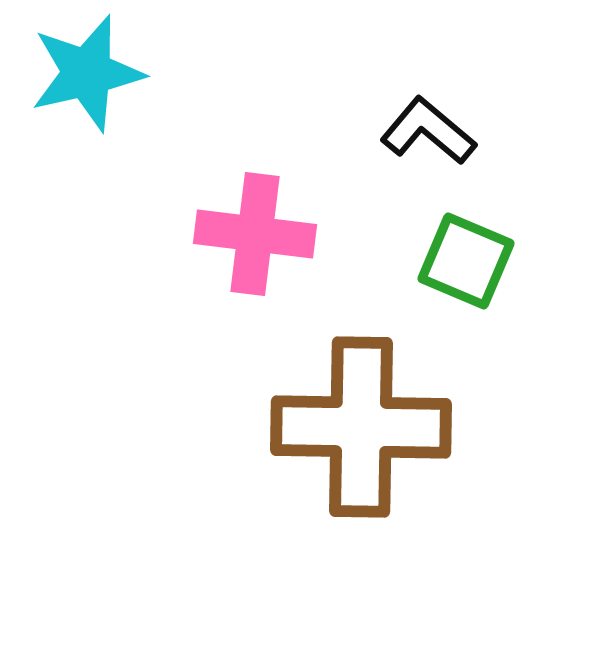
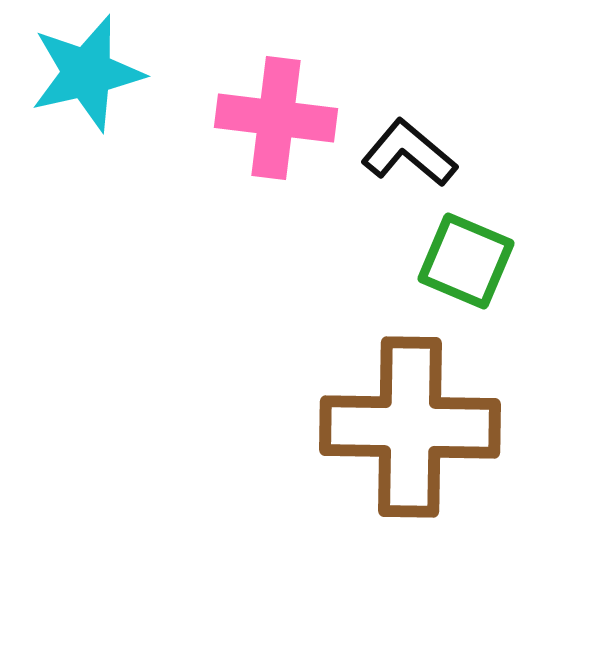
black L-shape: moved 19 px left, 22 px down
pink cross: moved 21 px right, 116 px up
brown cross: moved 49 px right
